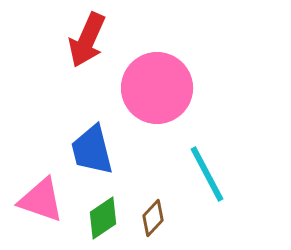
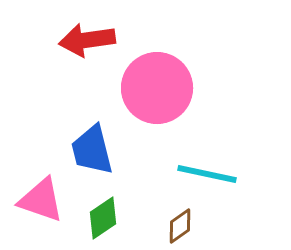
red arrow: rotated 58 degrees clockwise
cyan line: rotated 50 degrees counterclockwise
brown diamond: moved 27 px right, 8 px down; rotated 12 degrees clockwise
